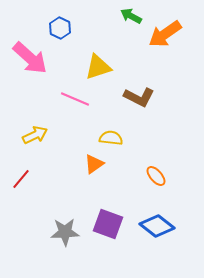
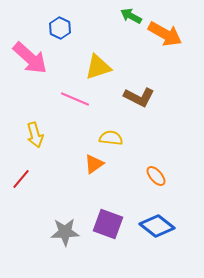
orange arrow: rotated 116 degrees counterclockwise
yellow arrow: rotated 100 degrees clockwise
